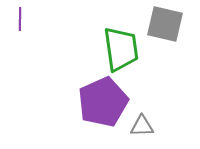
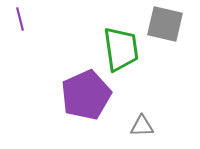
purple line: rotated 15 degrees counterclockwise
purple pentagon: moved 17 px left, 7 px up
